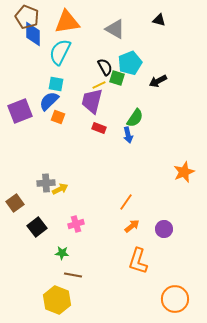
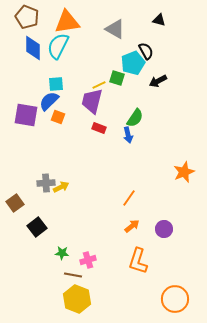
blue diamond: moved 14 px down
cyan semicircle: moved 2 px left, 6 px up
cyan pentagon: moved 3 px right
black semicircle: moved 41 px right, 16 px up
cyan square: rotated 14 degrees counterclockwise
purple square: moved 6 px right, 4 px down; rotated 30 degrees clockwise
yellow arrow: moved 1 px right, 2 px up
orange line: moved 3 px right, 4 px up
pink cross: moved 12 px right, 36 px down
yellow hexagon: moved 20 px right, 1 px up
